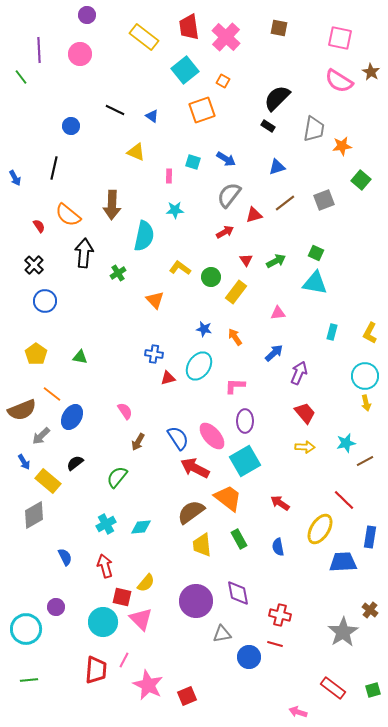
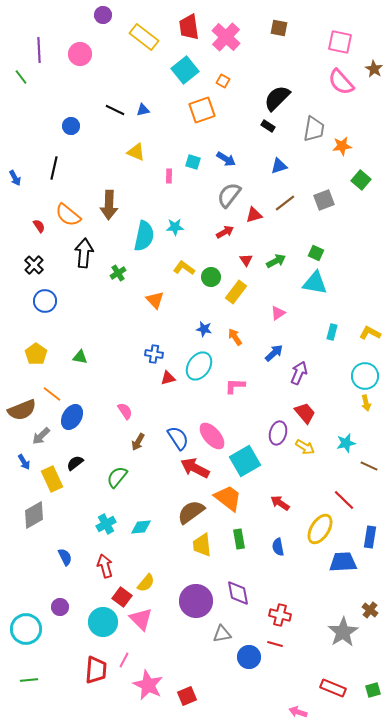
purple circle at (87, 15): moved 16 px right
pink square at (340, 38): moved 4 px down
brown star at (371, 72): moved 3 px right, 3 px up
pink semicircle at (339, 81): moved 2 px right, 1 px down; rotated 16 degrees clockwise
blue triangle at (152, 116): moved 9 px left, 6 px up; rotated 48 degrees counterclockwise
blue triangle at (277, 167): moved 2 px right, 1 px up
brown arrow at (112, 205): moved 3 px left
cyan star at (175, 210): moved 17 px down
yellow L-shape at (180, 268): moved 4 px right
pink triangle at (278, 313): rotated 28 degrees counterclockwise
yellow L-shape at (370, 333): rotated 90 degrees clockwise
purple ellipse at (245, 421): moved 33 px right, 12 px down; rotated 15 degrees clockwise
yellow arrow at (305, 447): rotated 30 degrees clockwise
brown line at (365, 461): moved 4 px right, 5 px down; rotated 54 degrees clockwise
yellow rectangle at (48, 481): moved 4 px right, 2 px up; rotated 25 degrees clockwise
green rectangle at (239, 539): rotated 18 degrees clockwise
red square at (122, 597): rotated 24 degrees clockwise
purple circle at (56, 607): moved 4 px right
red rectangle at (333, 688): rotated 15 degrees counterclockwise
